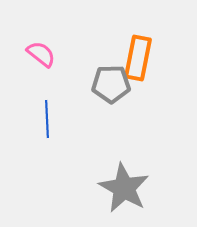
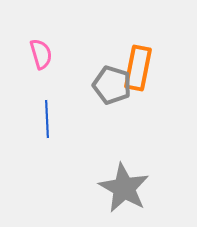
pink semicircle: rotated 36 degrees clockwise
orange rectangle: moved 10 px down
gray pentagon: moved 1 px right, 1 px down; rotated 18 degrees clockwise
